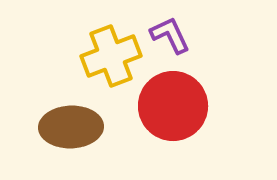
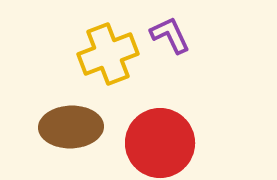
yellow cross: moved 3 px left, 2 px up
red circle: moved 13 px left, 37 px down
